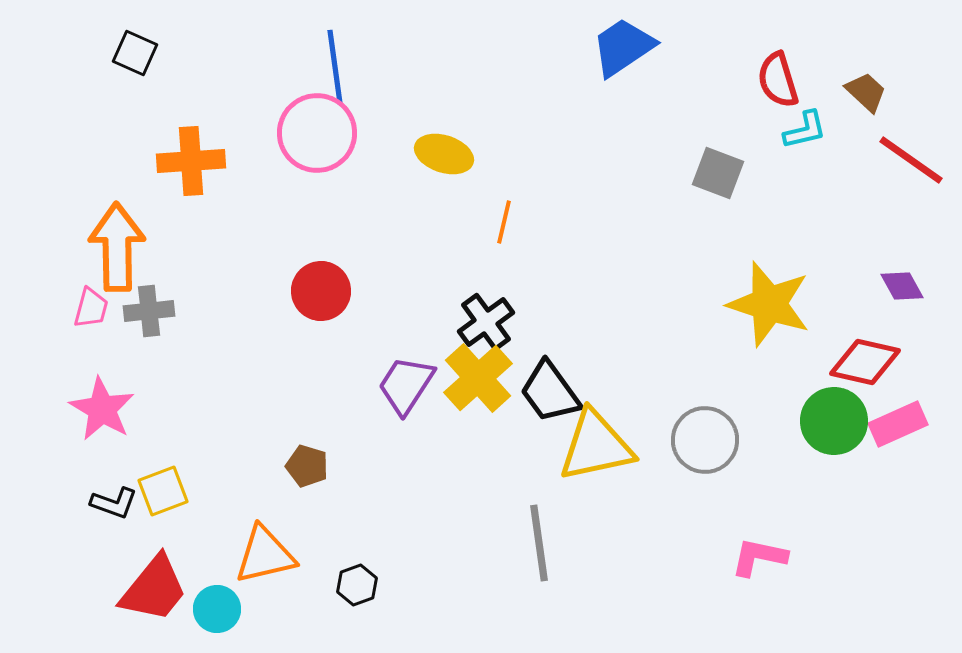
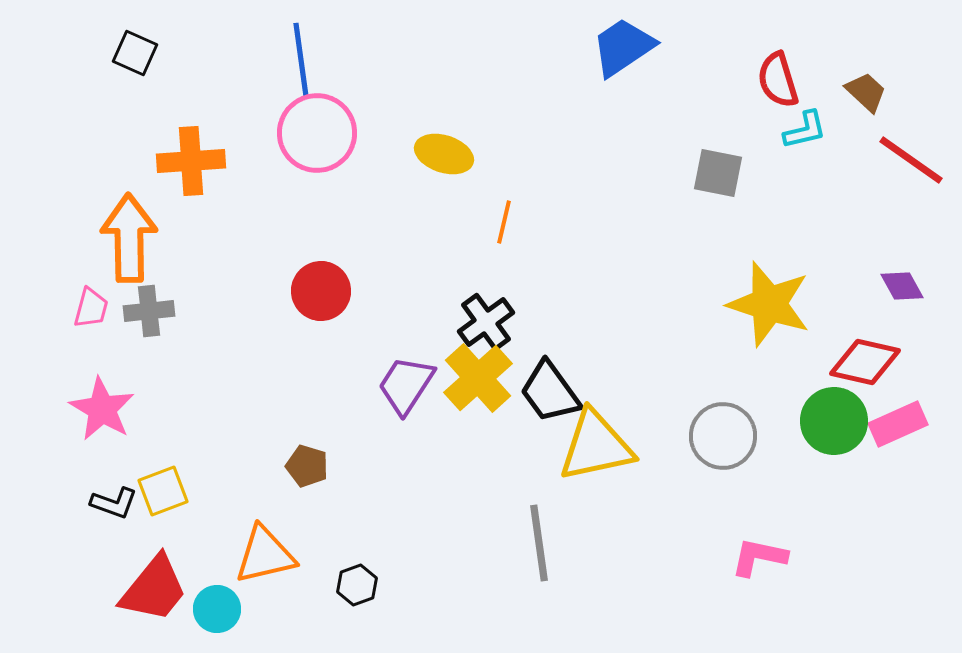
blue line: moved 34 px left, 7 px up
gray square: rotated 10 degrees counterclockwise
orange arrow: moved 12 px right, 9 px up
gray circle: moved 18 px right, 4 px up
